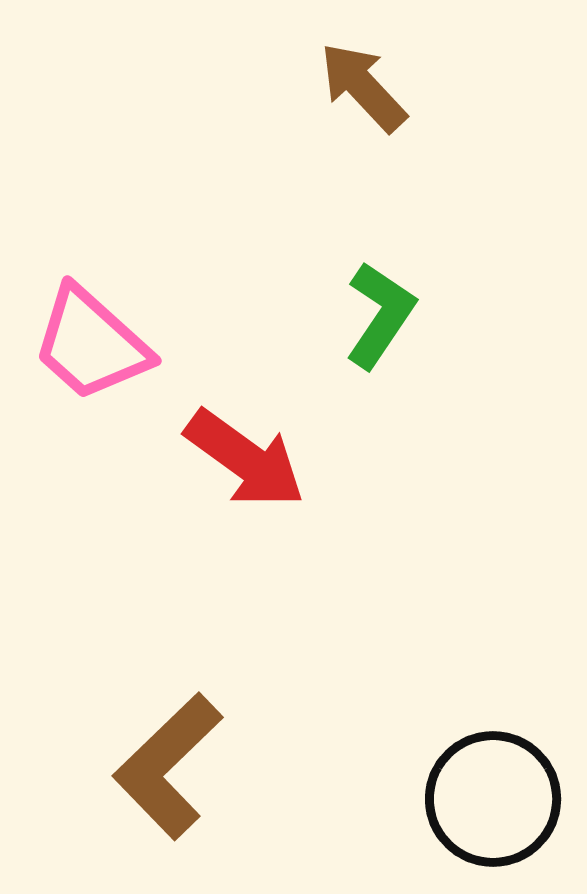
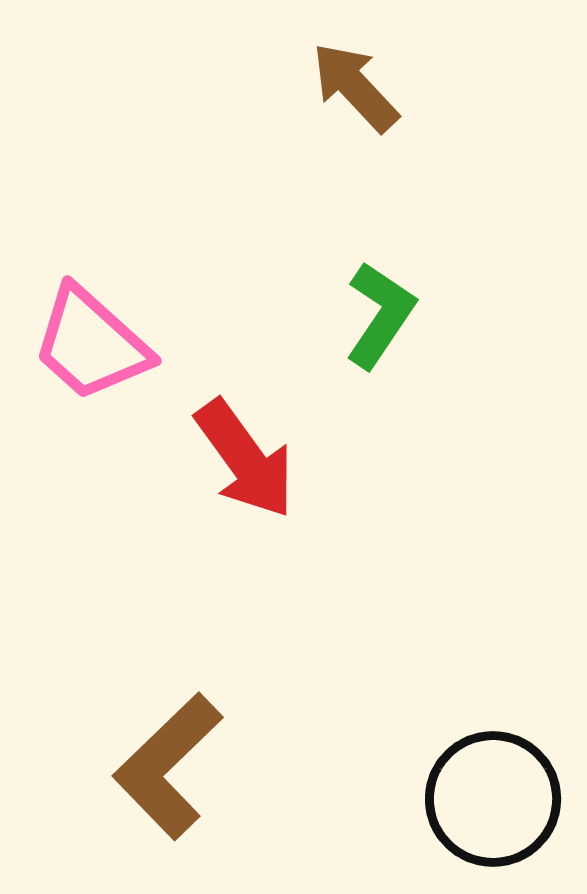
brown arrow: moved 8 px left
red arrow: rotated 18 degrees clockwise
